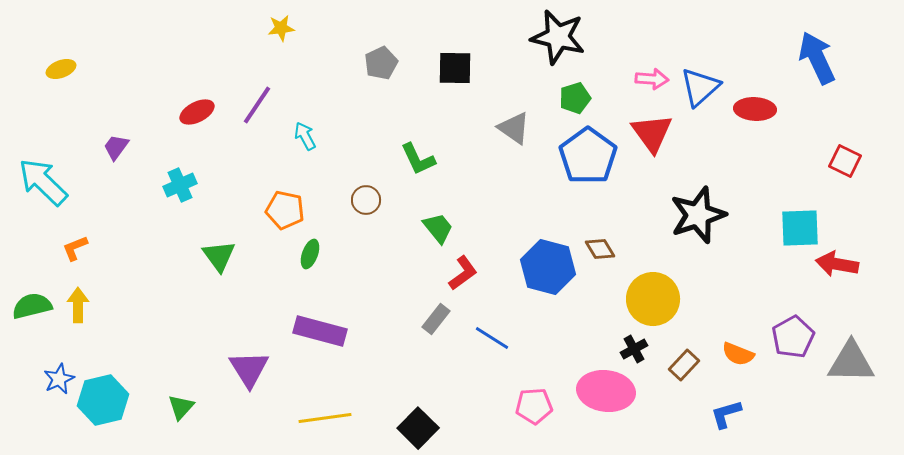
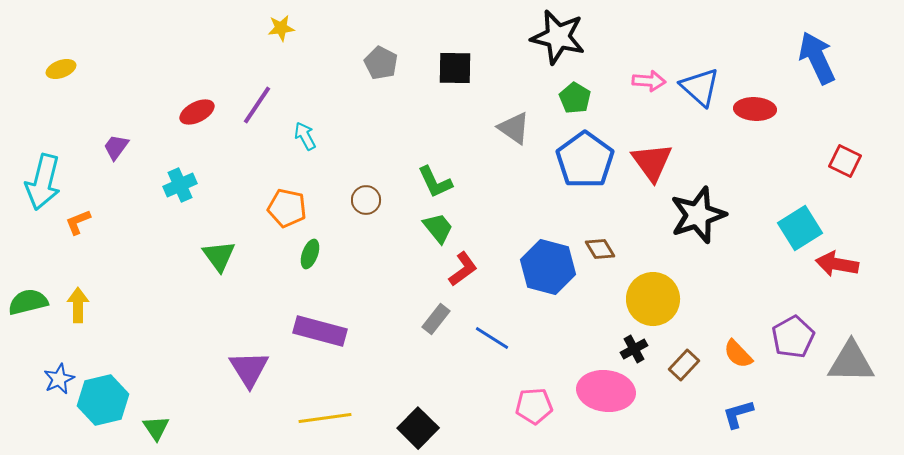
gray pentagon at (381, 63): rotated 20 degrees counterclockwise
pink arrow at (652, 79): moved 3 px left, 2 px down
blue triangle at (700, 87): rotated 36 degrees counterclockwise
green pentagon at (575, 98): rotated 24 degrees counterclockwise
red triangle at (652, 133): moved 29 px down
blue pentagon at (588, 156): moved 3 px left, 4 px down
green L-shape at (418, 159): moved 17 px right, 23 px down
cyan arrow at (43, 182): rotated 120 degrees counterclockwise
orange pentagon at (285, 210): moved 2 px right, 2 px up
cyan square at (800, 228): rotated 30 degrees counterclockwise
orange L-shape at (75, 248): moved 3 px right, 26 px up
red L-shape at (463, 273): moved 4 px up
green semicircle at (32, 306): moved 4 px left, 4 px up
orange semicircle at (738, 354): rotated 24 degrees clockwise
green triangle at (181, 407): moved 25 px left, 21 px down; rotated 16 degrees counterclockwise
blue L-shape at (726, 414): moved 12 px right
